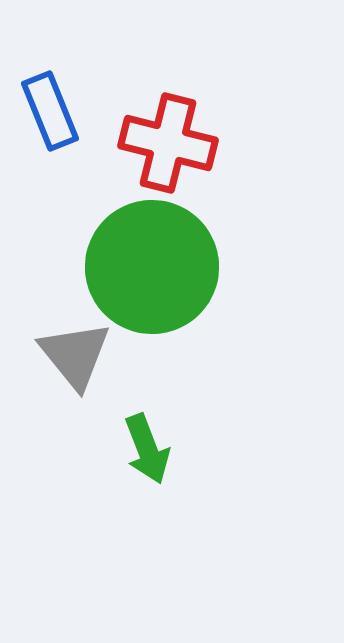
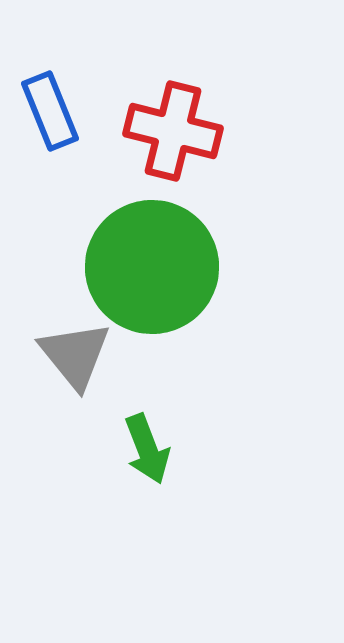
red cross: moved 5 px right, 12 px up
